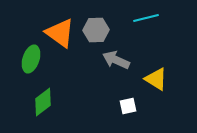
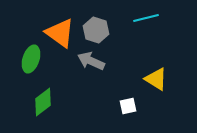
gray hexagon: rotated 20 degrees clockwise
gray arrow: moved 25 px left, 1 px down
